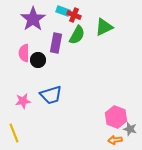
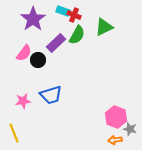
purple rectangle: rotated 36 degrees clockwise
pink semicircle: rotated 144 degrees counterclockwise
